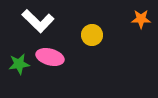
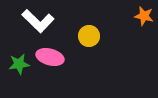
orange star: moved 3 px right, 3 px up; rotated 12 degrees clockwise
yellow circle: moved 3 px left, 1 px down
